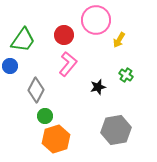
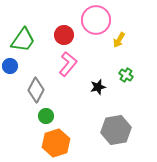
green circle: moved 1 px right
orange hexagon: moved 4 px down
